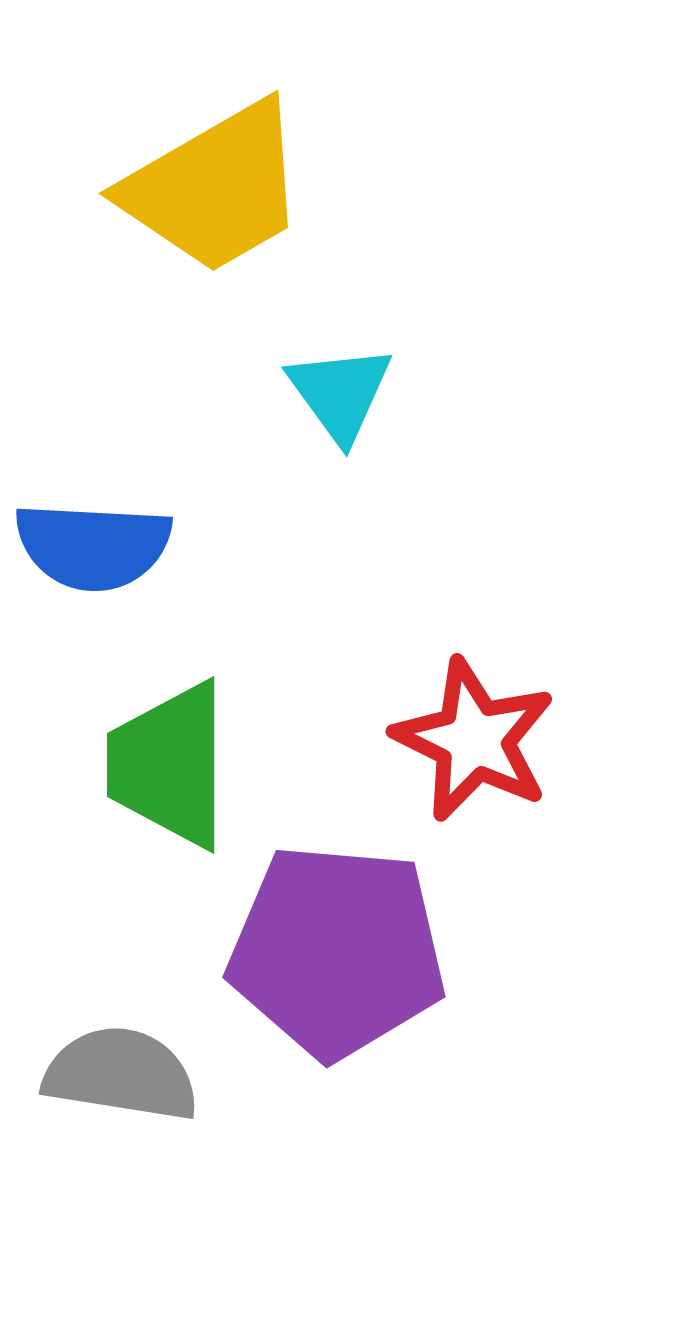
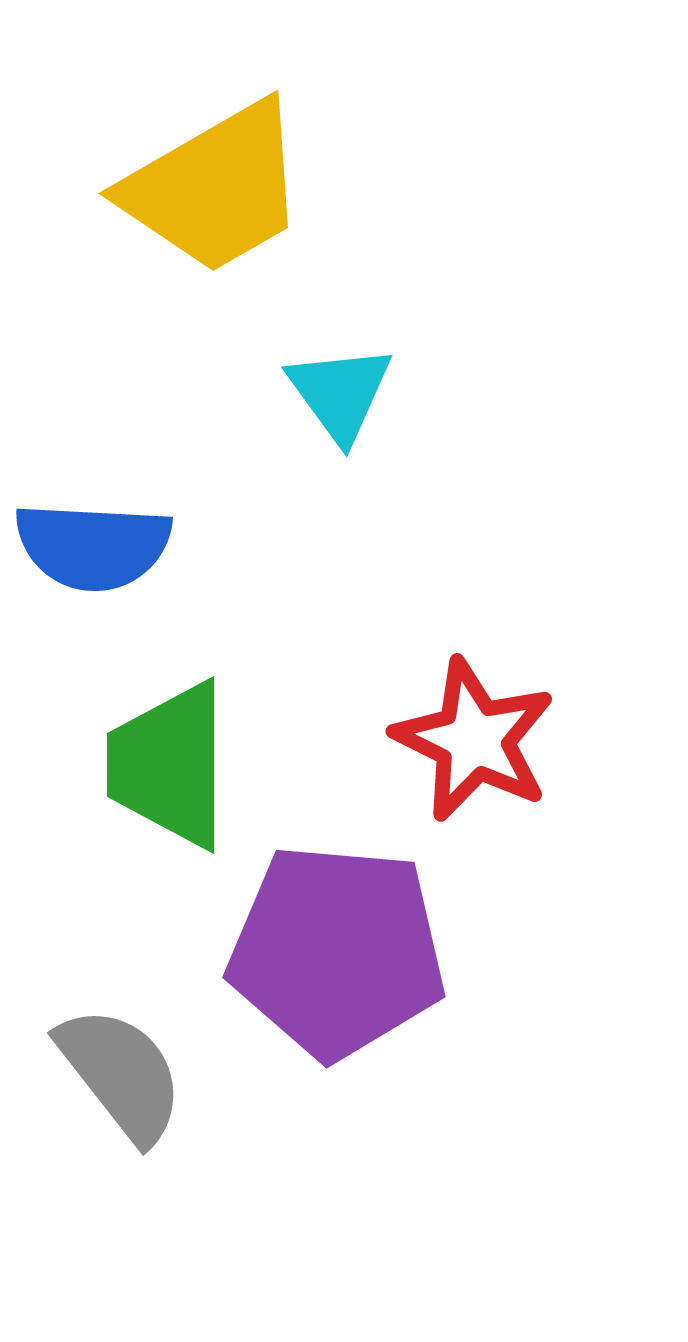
gray semicircle: rotated 43 degrees clockwise
